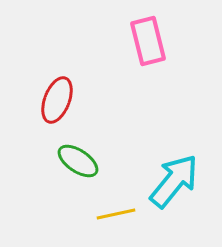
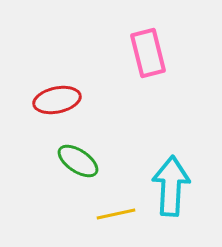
pink rectangle: moved 12 px down
red ellipse: rotated 57 degrees clockwise
cyan arrow: moved 3 px left, 5 px down; rotated 36 degrees counterclockwise
